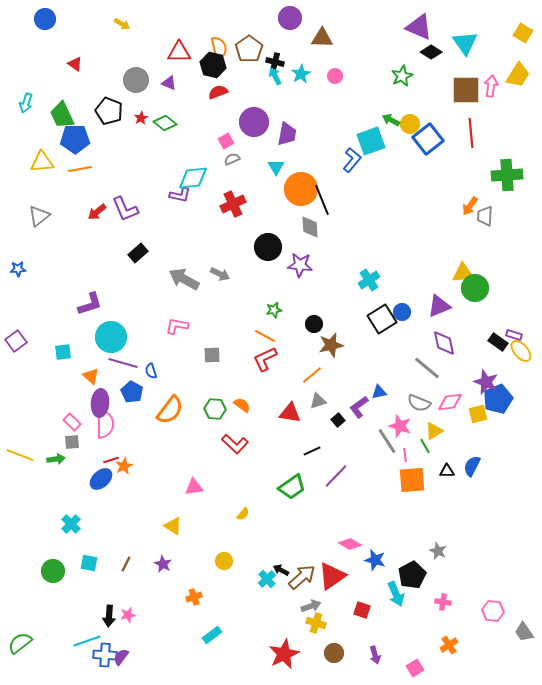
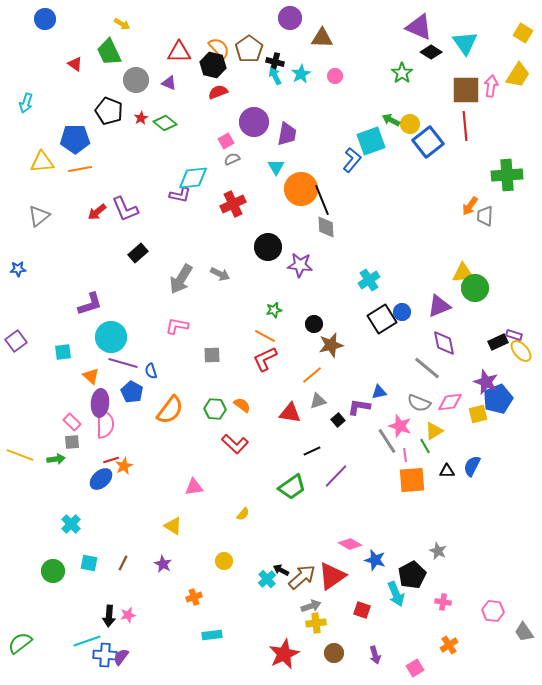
orange semicircle at (219, 48): rotated 30 degrees counterclockwise
green star at (402, 76): moved 3 px up; rotated 10 degrees counterclockwise
green trapezoid at (62, 115): moved 47 px right, 63 px up
red line at (471, 133): moved 6 px left, 7 px up
blue square at (428, 139): moved 3 px down
gray diamond at (310, 227): moved 16 px right
gray arrow at (184, 279): moved 3 px left; rotated 88 degrees counterclockwise
black rectangle at (498, 342): rotated 60 degrees counterclockwise
purple L-shape at (359, 407): rotated 45 degrees clockwise
brown line at (126, 564): moved 3 px left, 1 px up
yellow cross at (316, 623): rotated 24 degrees counterclockwise
cyan rectangle at (212, 635): rotated 30 degrees clockwise
